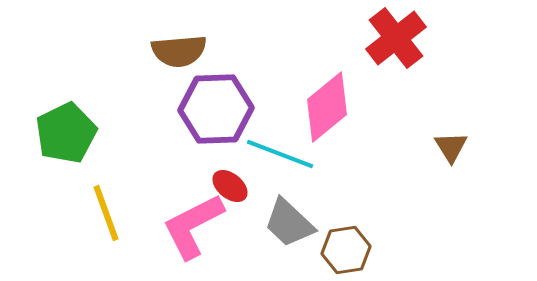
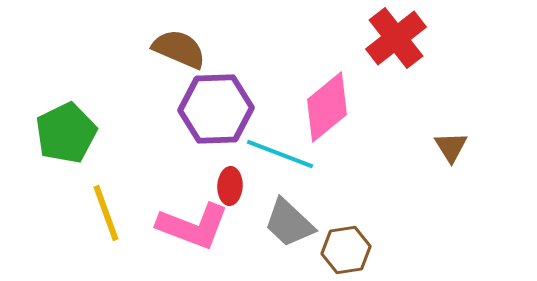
brown semicircle: moved 2 px up; rotated 152 degrees counterclockwise
red ellipse: rotated 54 degrees clockwise
pink L-shape: rotated 132 degrees counterclockwise
